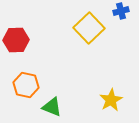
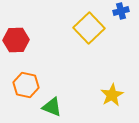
yellow star: moved 1 px right, 5 px up
